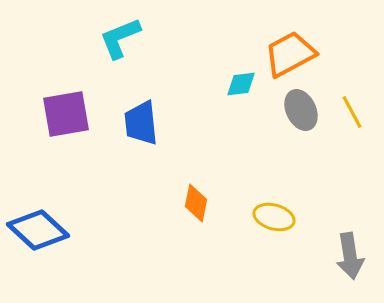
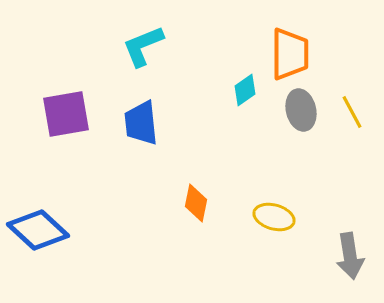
cyan L-shape: moved 23 px right, 8 px down
orange trapezoid: rotated 118 degrees clockwise
cyan diamond: moved 4 px right, 6 px down; rotated 28 degrees counterclockwise
gray ellipse: rotated 12 degrees clockwise
